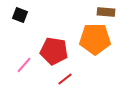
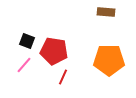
black square: moved 7 px right, 26 px down
orange pentagon: moved 14 px right, 21 px down
red line: moved 2 px left, 2 px up; rotated 28 degrees counterclockwise
